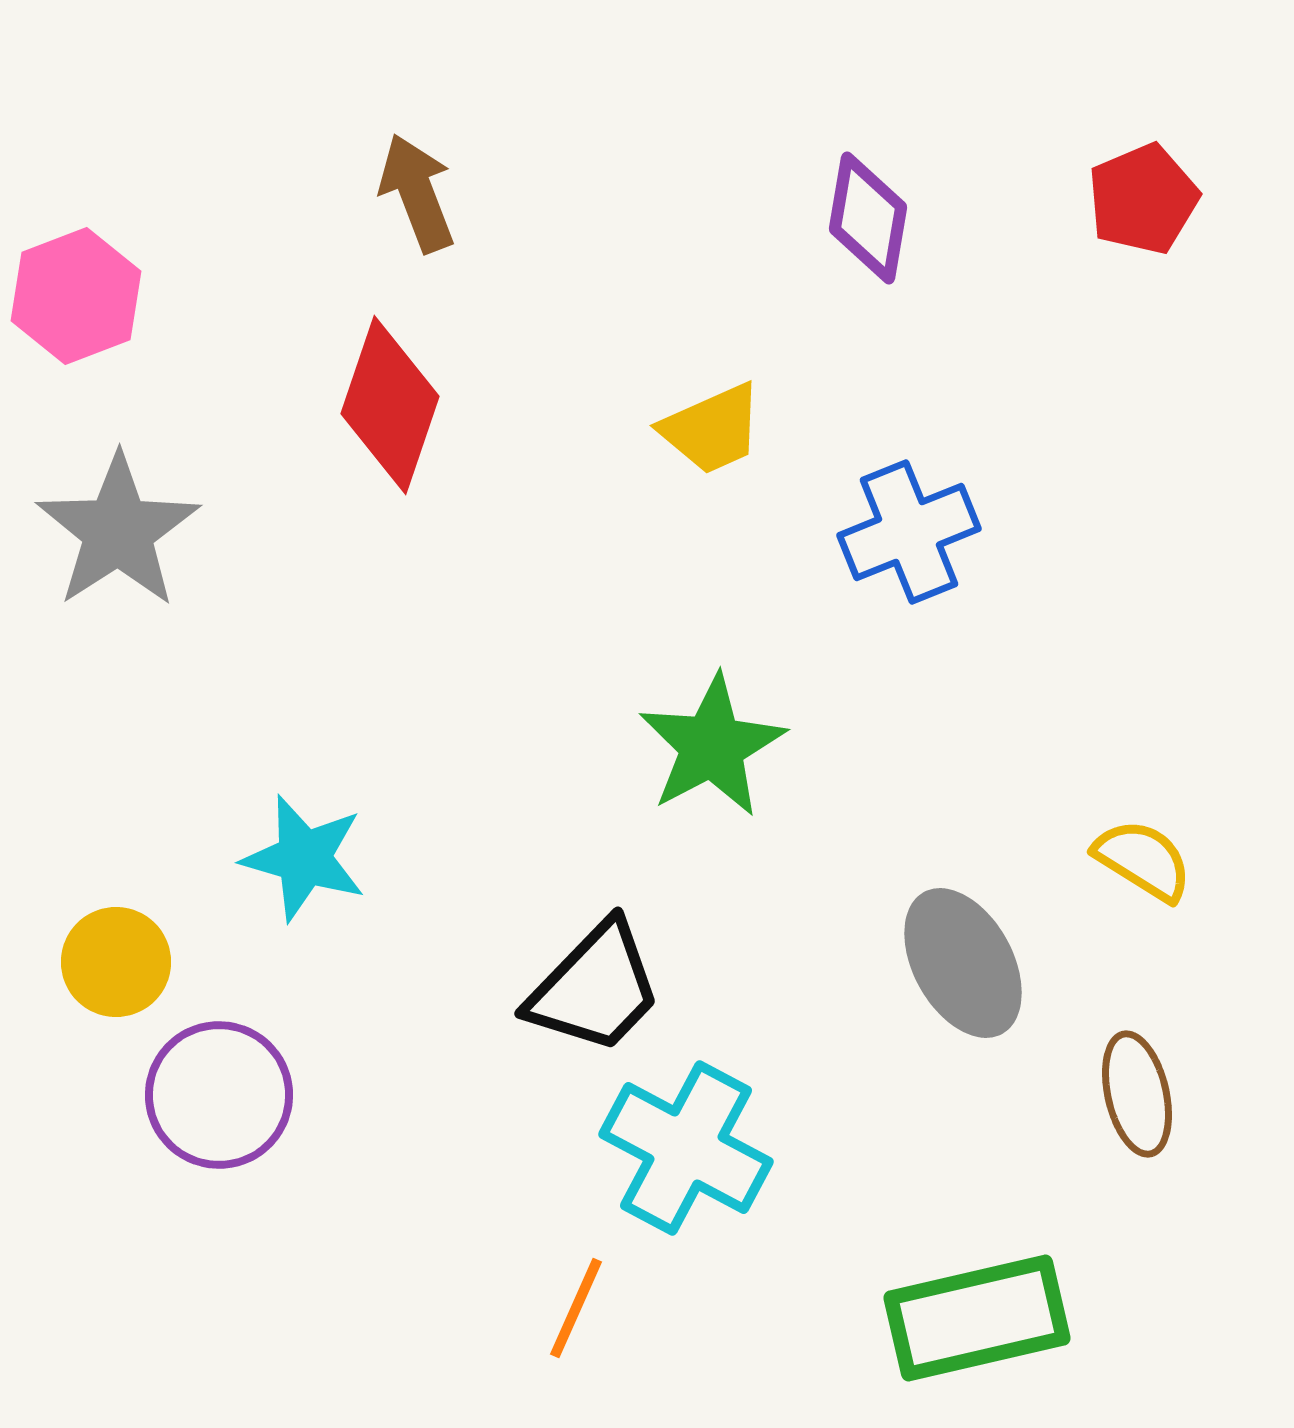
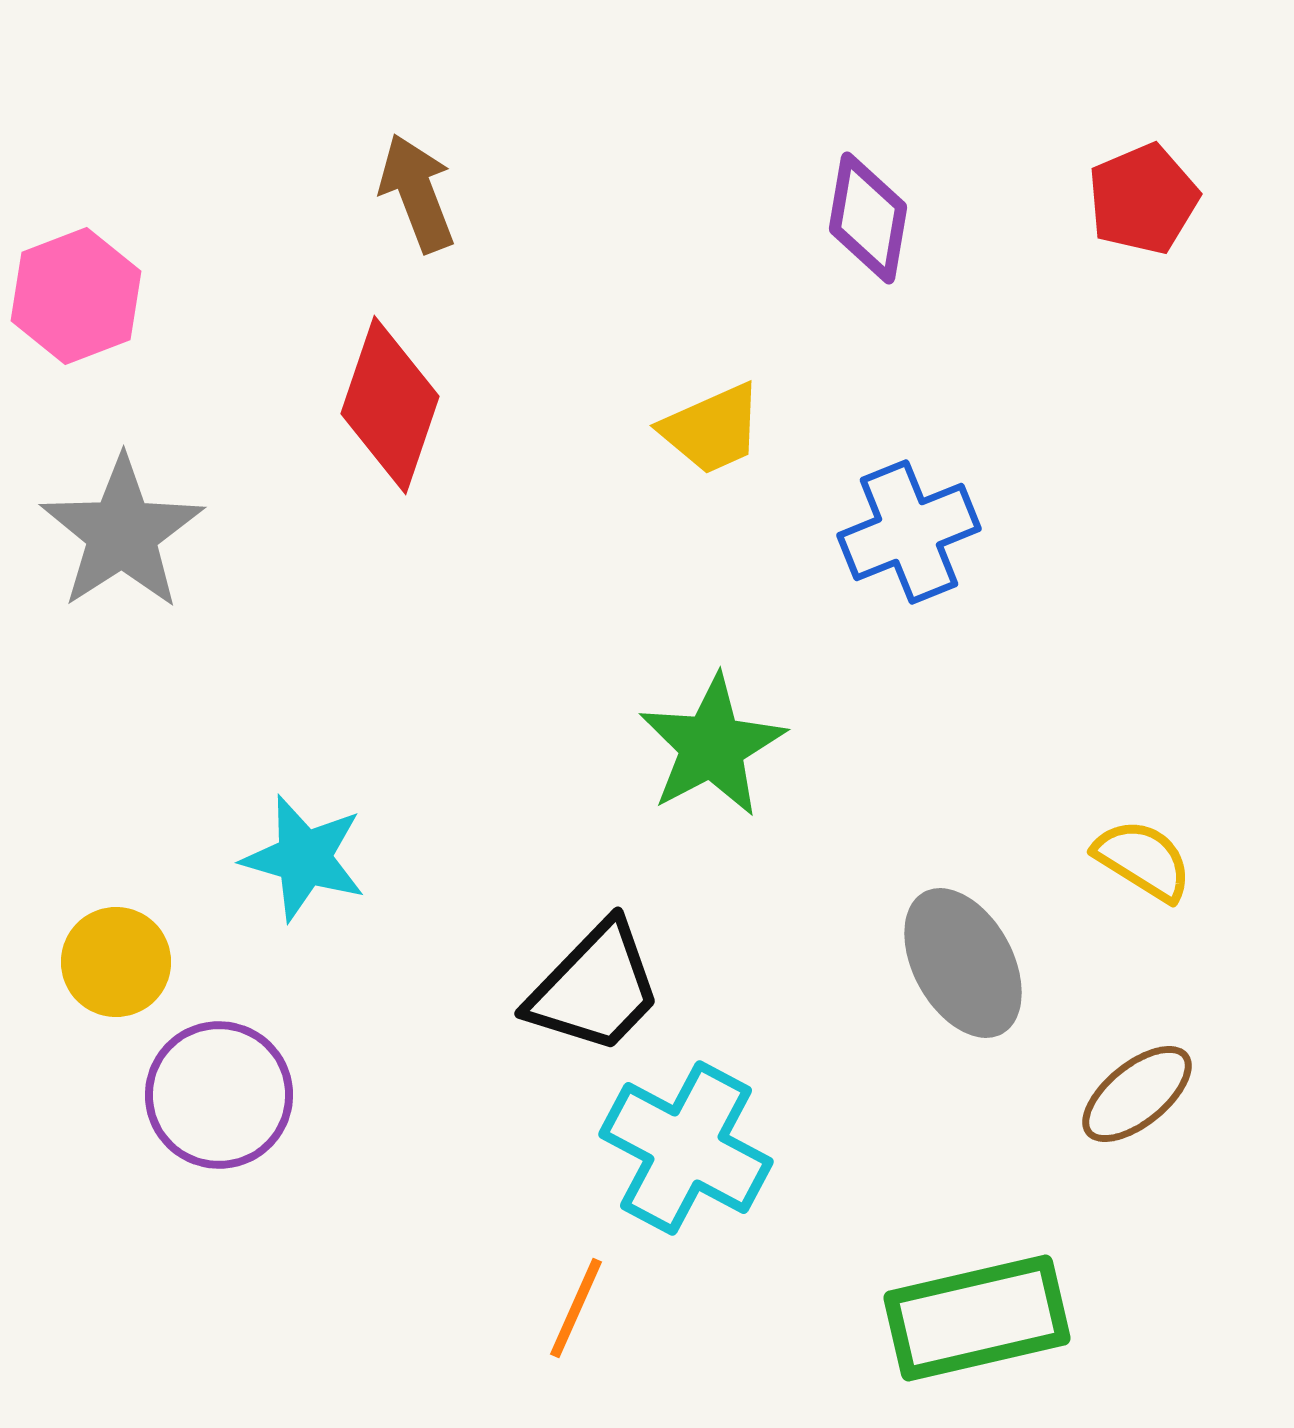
gray star: moved 4 px right, 2 px down
brown ellipse: rotated 64 degrees clockwise
